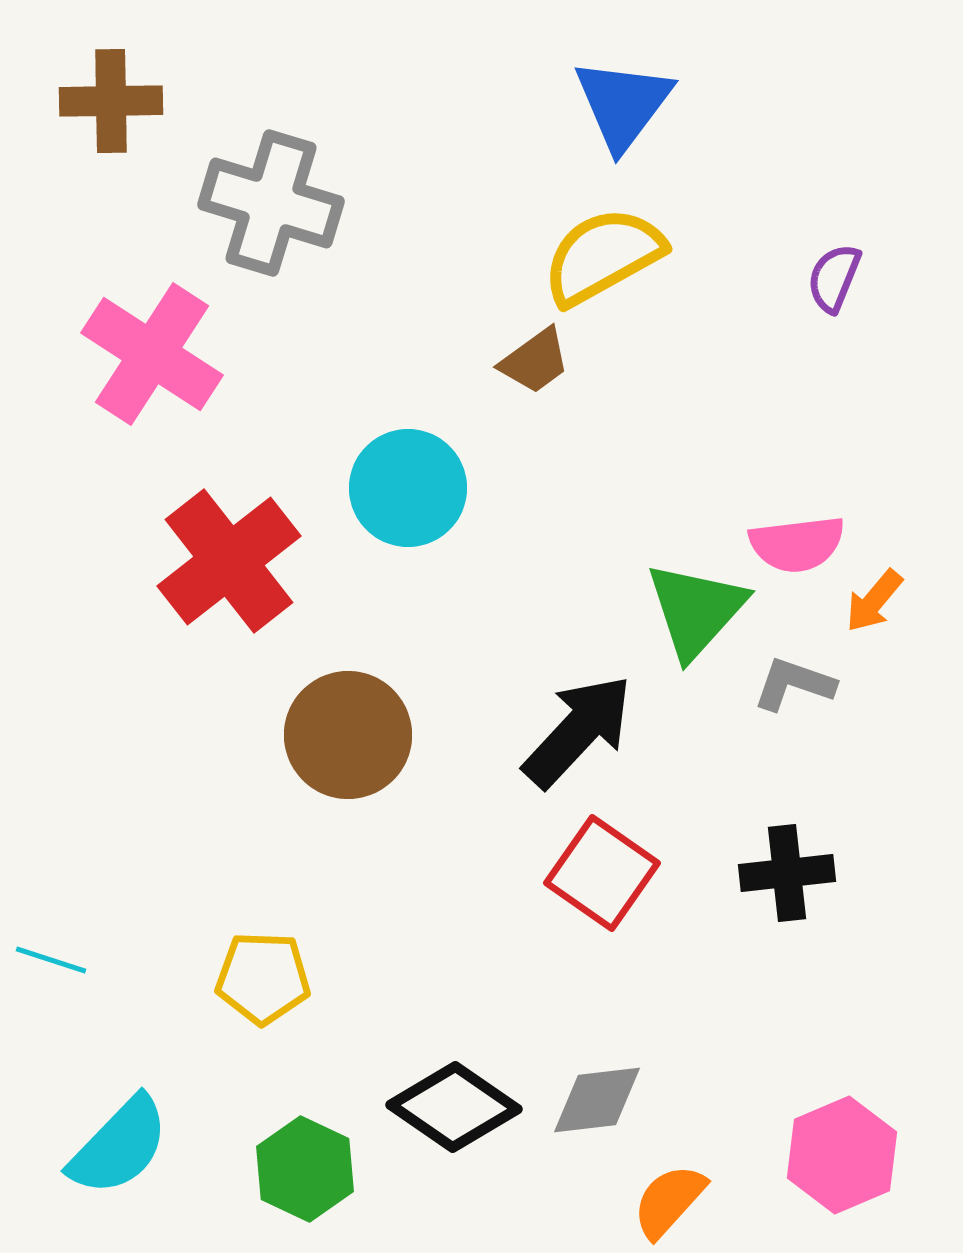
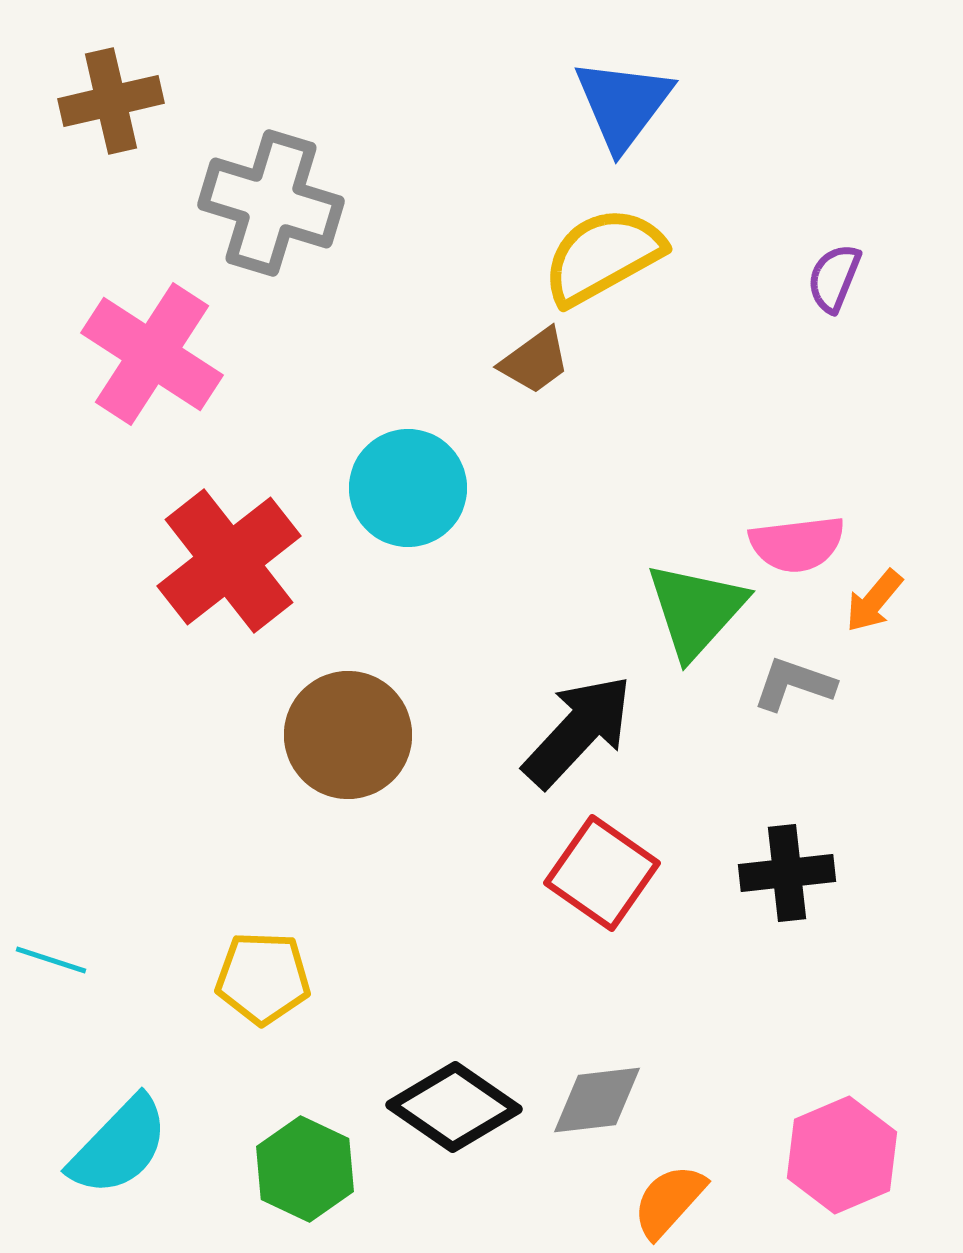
brown cross: rotated 12 degrees counterclockwise
